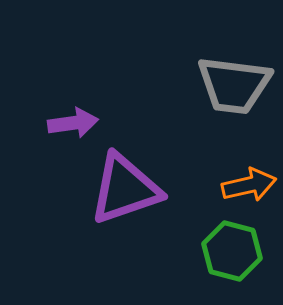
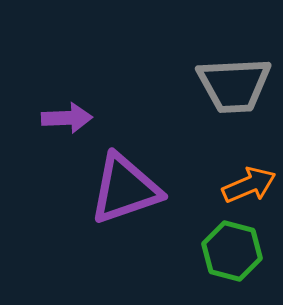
gray trapezoid: rotated 10 degrees counterclockwise
purple arrow: moved 6 px left, 5 px up; rotated 6 degrees clockwise
orange arrow: rotated 10 degrees counterclockwise
